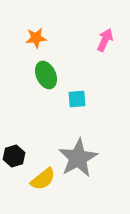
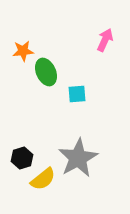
orange star: moved 13 px left, 13 px down
green ellipse: moved 3 px up
cyan square: moved 5 px up
black hexagon: moved 8 px right, 2 px down
